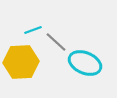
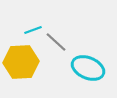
cyan ellipse: moved 3 px right, 5 px down
